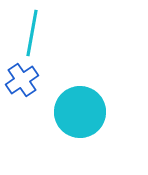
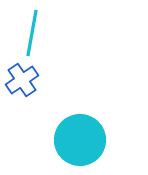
cyan circle: moved 28 px down
